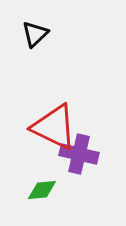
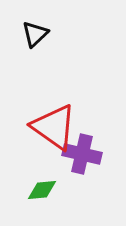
red triangle: rotated 9 degrees clockwise
purple cross: moved 3 px right
